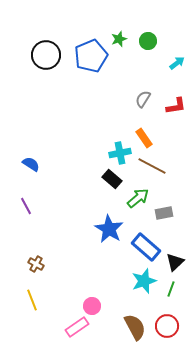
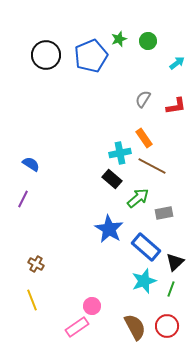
purple line: moved 3 px left, 7 px up; rotated 54 degrees clockwise
